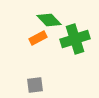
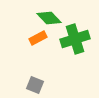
green diamond: moved 2 px up
gray square: rotated 30 degrees clockwise
